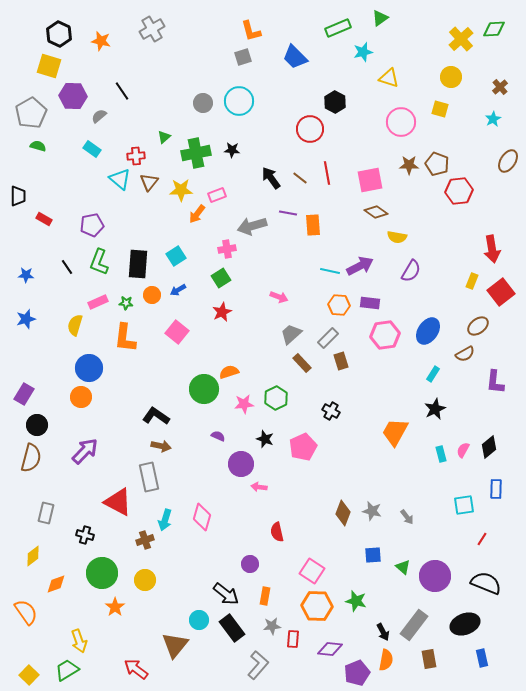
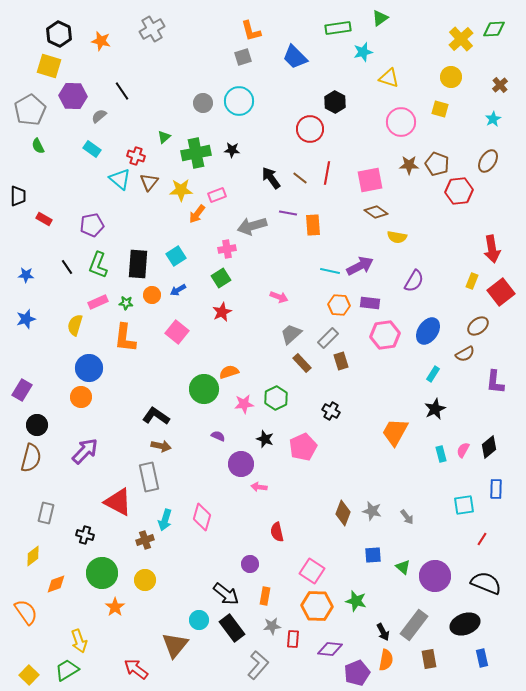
green rectangle at (338, 28): rotated 15 degrees clockwise
brown cross at (500, 87): moved 2 px up
gray pentagon at (31, 113): moved 1 px left, 3 px up
green semicircle at (38, 146): rotated 133 degrees counterclockwise
red cross at (136, 156): rotated 24 degrees clockwise
brown ellipse at (508, 161): moved 20 px left
red line at (327, 173): rotated 20 degrees clockwise
green L-shape at (99, 262): moved 1 px left, 3 px down
purple semicircle at (411, 271): moved 3 px right, 10 px down
purple rectangle at (24, 394): moved 2 px left, 4 px up
